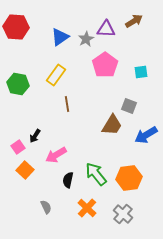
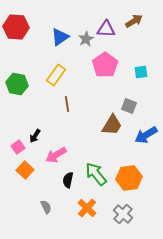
green hexagon: moved 1 px left
